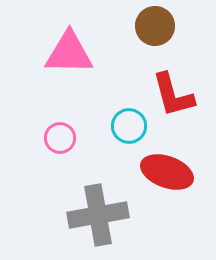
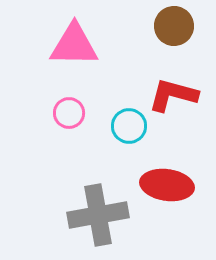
brown circle: moved 19 px right
pink triangle: moved 5 px right, 8 px up
red L-shape: rotated 120 degrees clockwise
pink circle: moved 9 px right, 25 px up
red ellipse: moved 13 px down; rotated 12 degrees counterclockwise
